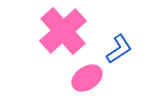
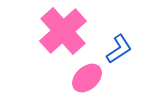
pink ellipse: rotated 8 degrees counterclockwise
